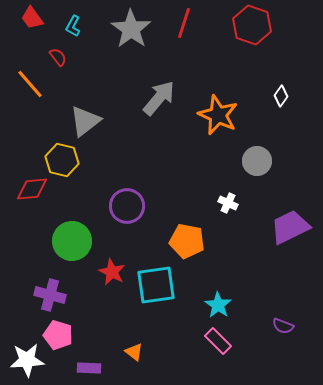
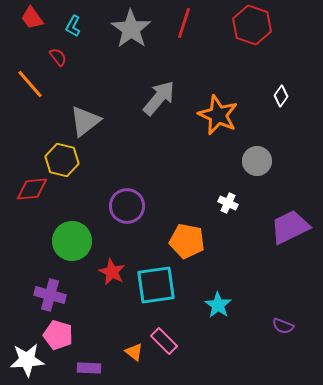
pink rectangle: moved 54 px left
